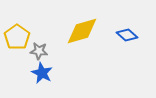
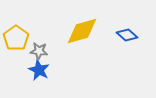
yellow pentagon: moved 1 px left, 1 px down
blue star: moved 3 px left, 3 px up
